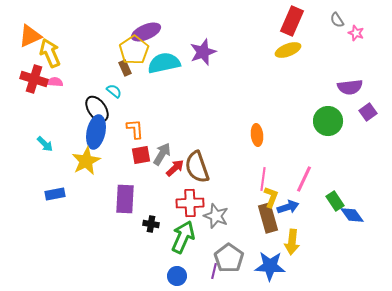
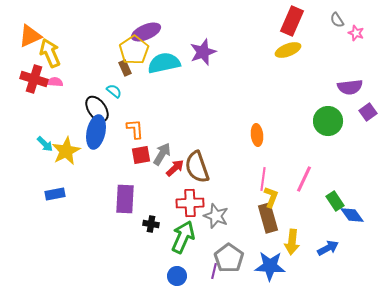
yellow star at (86, 161): moved 20 px left, 10 px up
blue arrow at (288, 207): moved 40 px right, 41 px down; rotated 10 degrees counterclockwise
